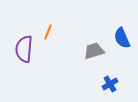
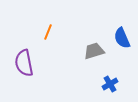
purple semicircle: moved 14 px down; rotated 16 degrees counterclockwise
